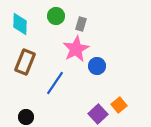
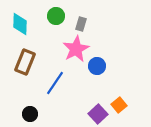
black circle: moved 4 px right, 3 px up
